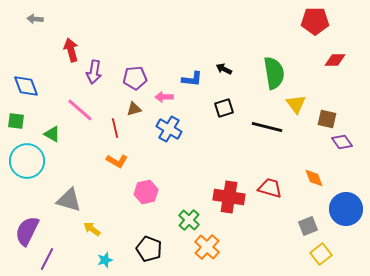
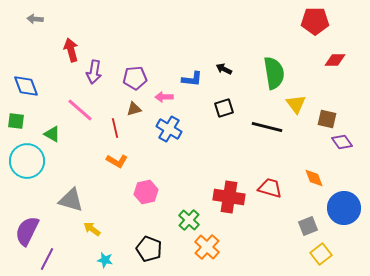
gray triangle: moved 2 px right
blue circle: moved 2 px left, 1 px up
cyan star: rotated 28 degrees clockwise
